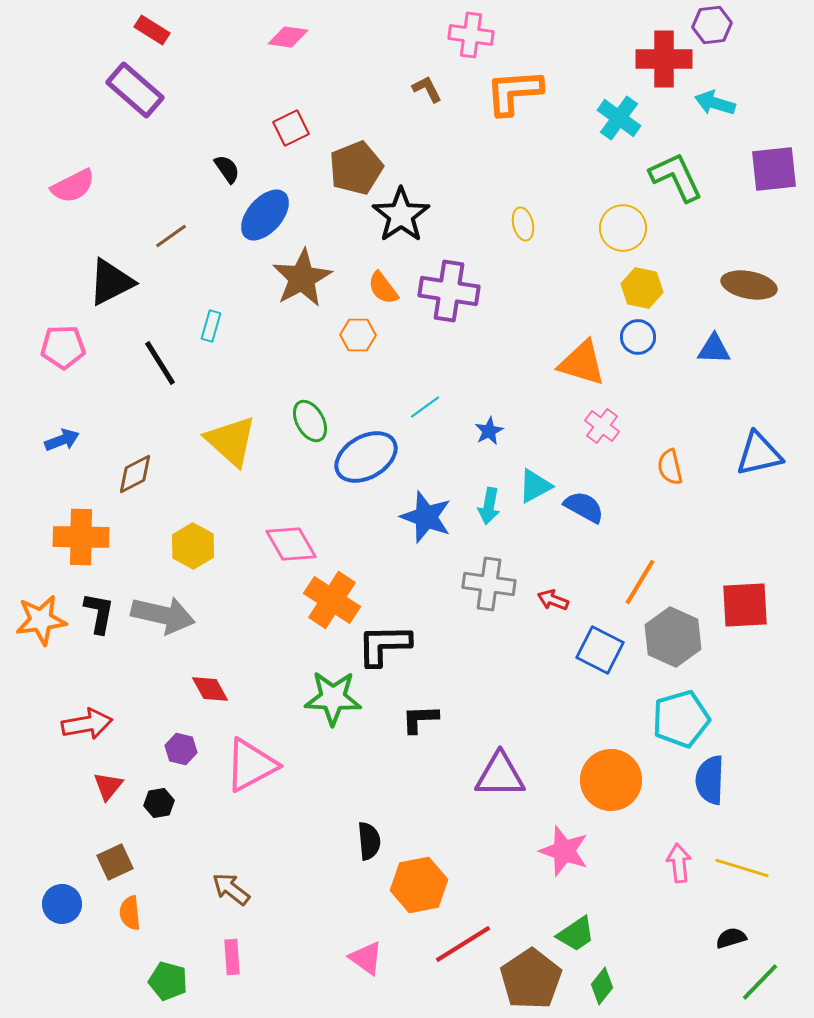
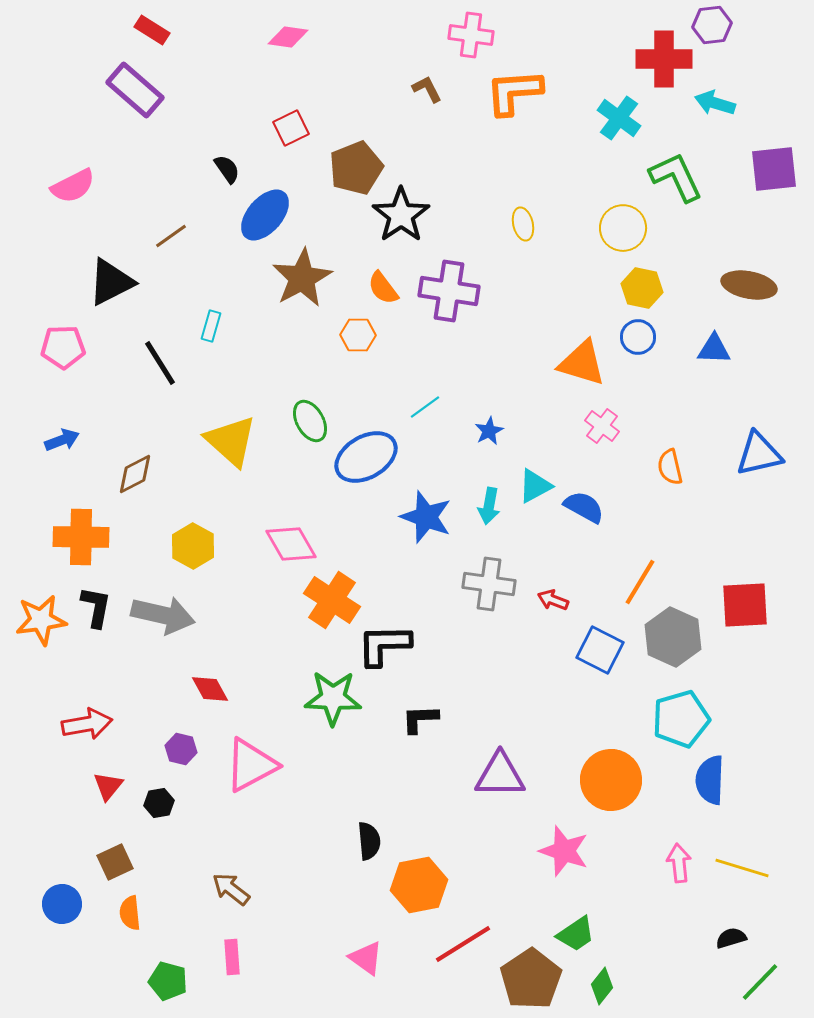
black L-shape at (99, 613): moved 3 px left, 6 px up
